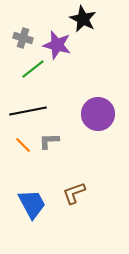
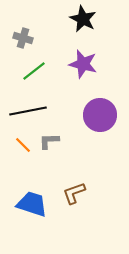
purple star: moved 26 px right, 19 px down
green line: moved 1 px right, 2 px down
purple circle: moved 2 px right, 1 px down
blue trapezoid: rotated 44 degrees counterclockwise
